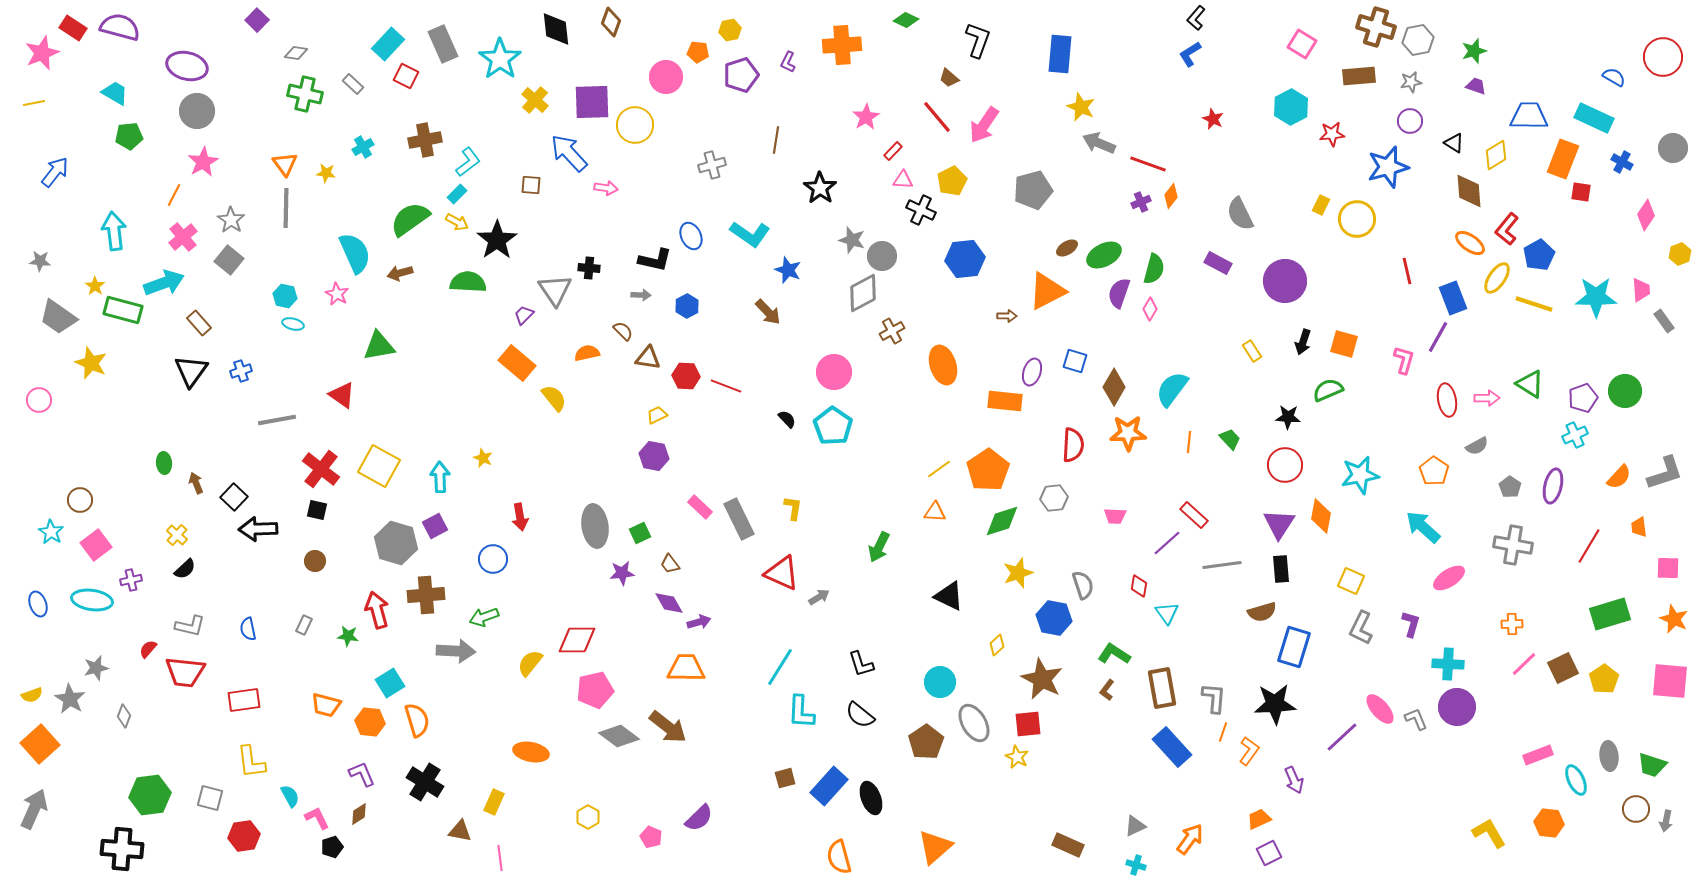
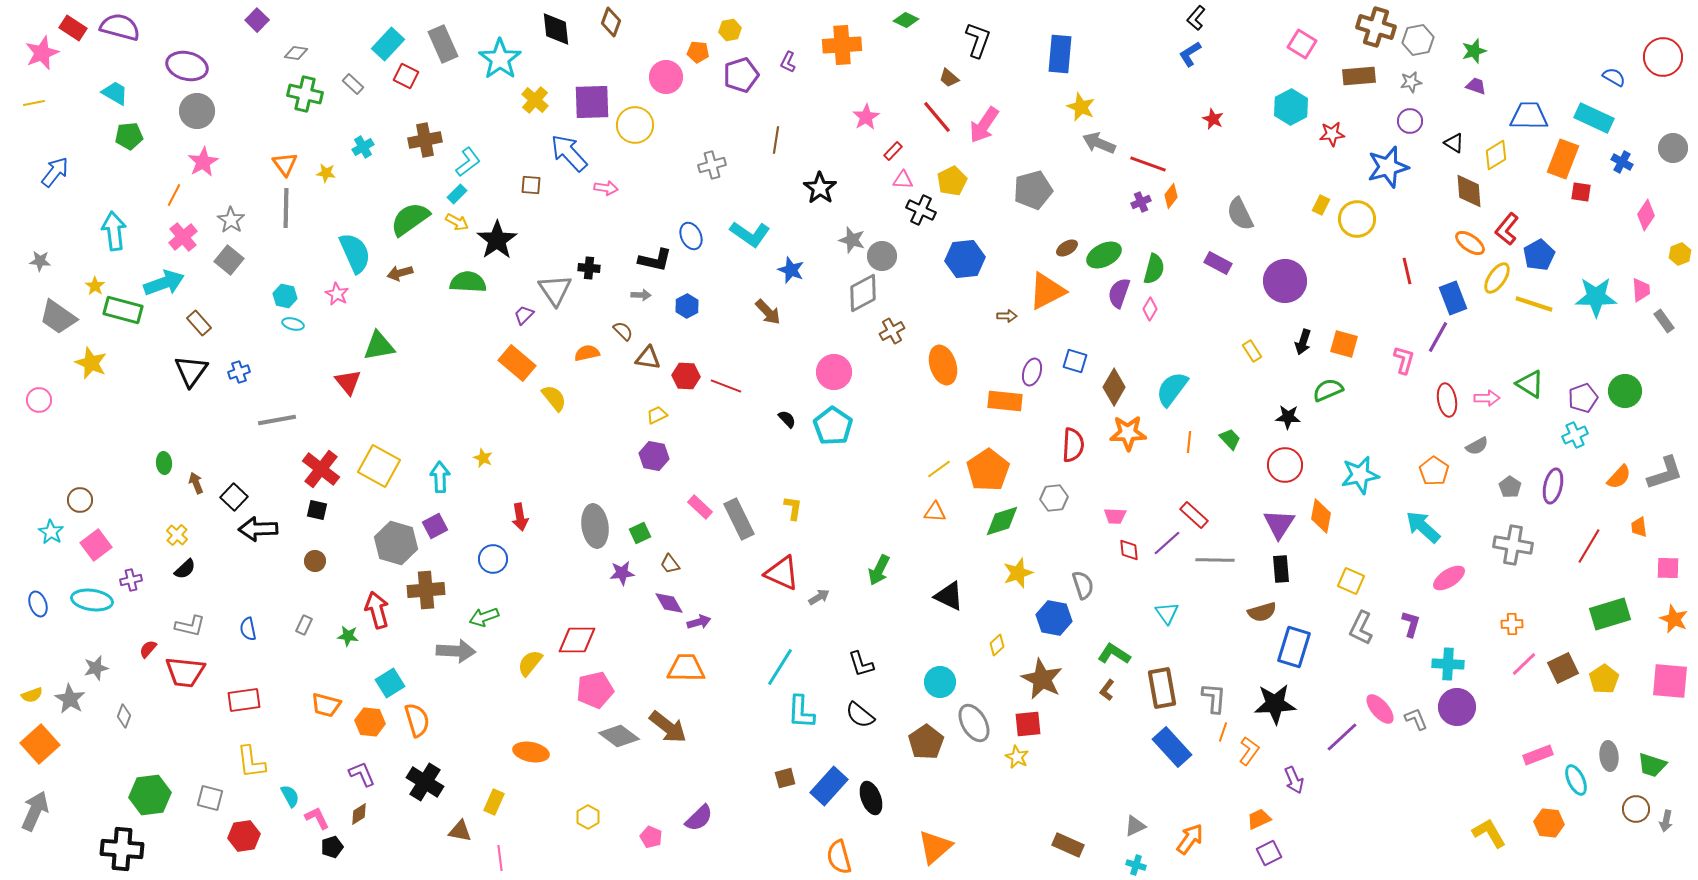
blue star at (788, 270): moved 3 px right
blue cross at (241, 371): moved 2 px left, 1 px down
red triangle at (342, 395): moved 6 px right, 13 px up; rotated 16 degrees clockwise
green arrow at (879, 547): moved 23 px down
gray line at (1222, 565): moved 7 px left, 5 px up; rotated 9 degrees clockwise
red diamond at (1139, 586): moved 10 px left, 36 px up; rotated 15 degrees counterclockwise
brown cross at (426, 595): moved 5 px up
gray arrow at (34, 809): moved 1 px right, 2 px down
